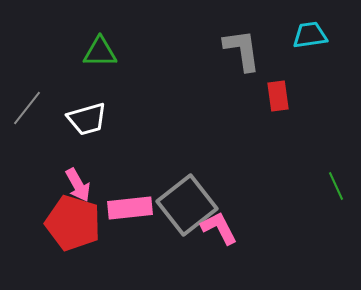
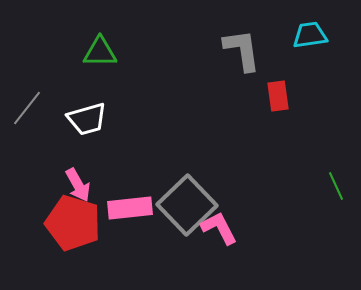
gray square: rotated 6 degrees counterclockwise
